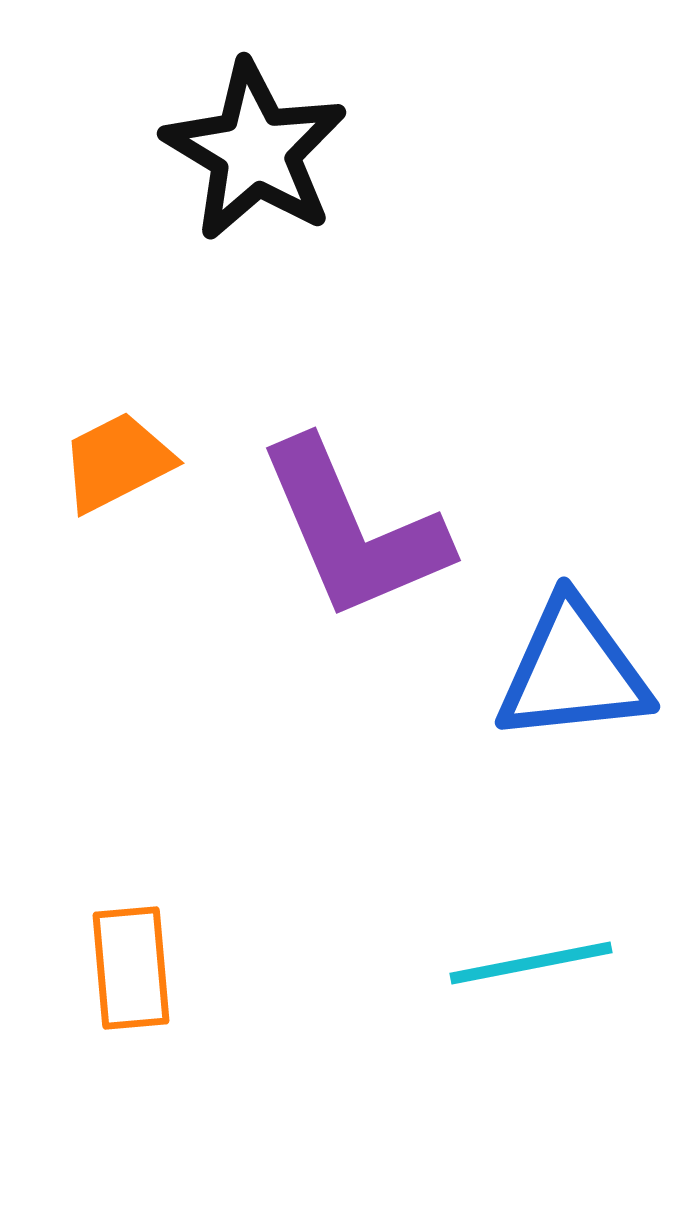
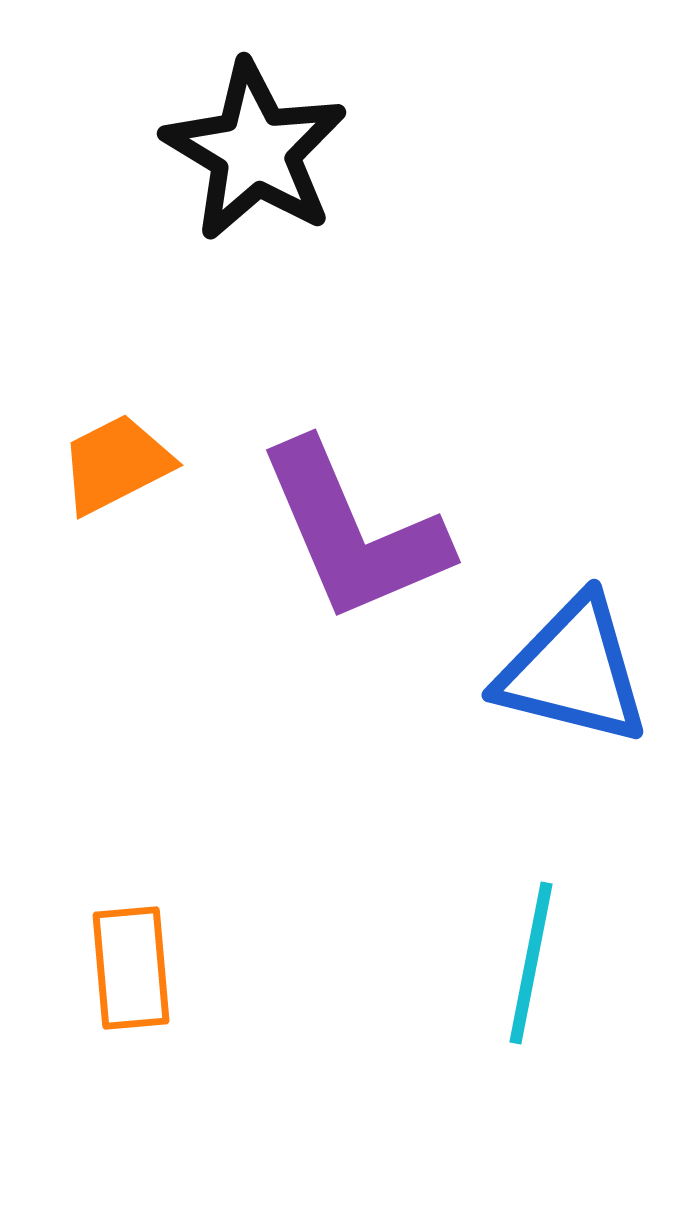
orange trapezoid: moved 1 px left, 2 px down
purple L-shape: moved 2 px down
blue triangle: rotated 20 degrees clockwise
cyan line: rotated 68 degrees counterclockwise
